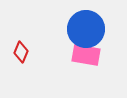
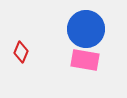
pink rectangle: moved 1 px left, 5 px down
